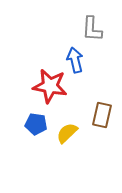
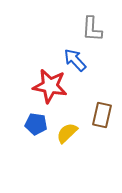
blue arrow: rotated 30 degrees counterclockwise
